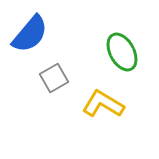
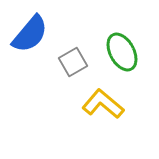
gray square: moved 19 px right, 16 px up
yellow L-shape: rotated 9 degrees clockwise
